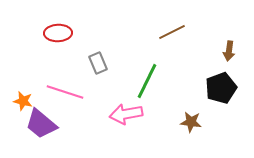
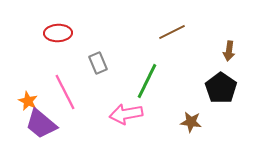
black pentagon: rotated 16 degrees counterclockwise
pink line: rotated 45 degrees clockwise
orange star: moved 5 px right; rotated 12 degrees clockwise
